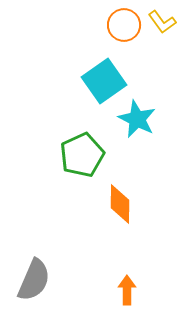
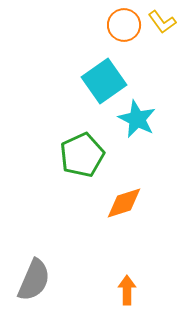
orange diamond: moved 4 px right, 1 px up; rotated 72 degrees clockwise
